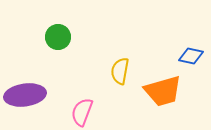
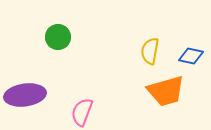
yellow semicircle: moved 30 px right, 20 px up
orange trapezoid: moved 3 px right
